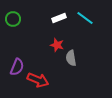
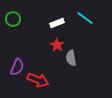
white rectangle: moved 2 px left, 5 px down
red star: rotated 16 degrees clockwise
